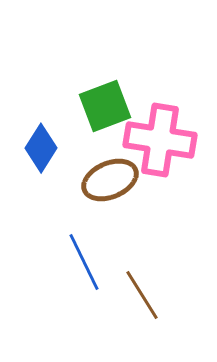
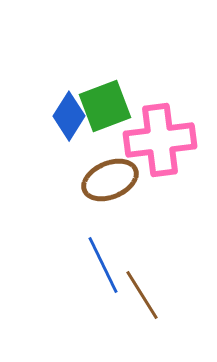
pink cross: rotated 16 degrees counterclockwise
blue diamond: moved 28 px right, 32 px up
blue line: moved 19 px right, 3 px down
